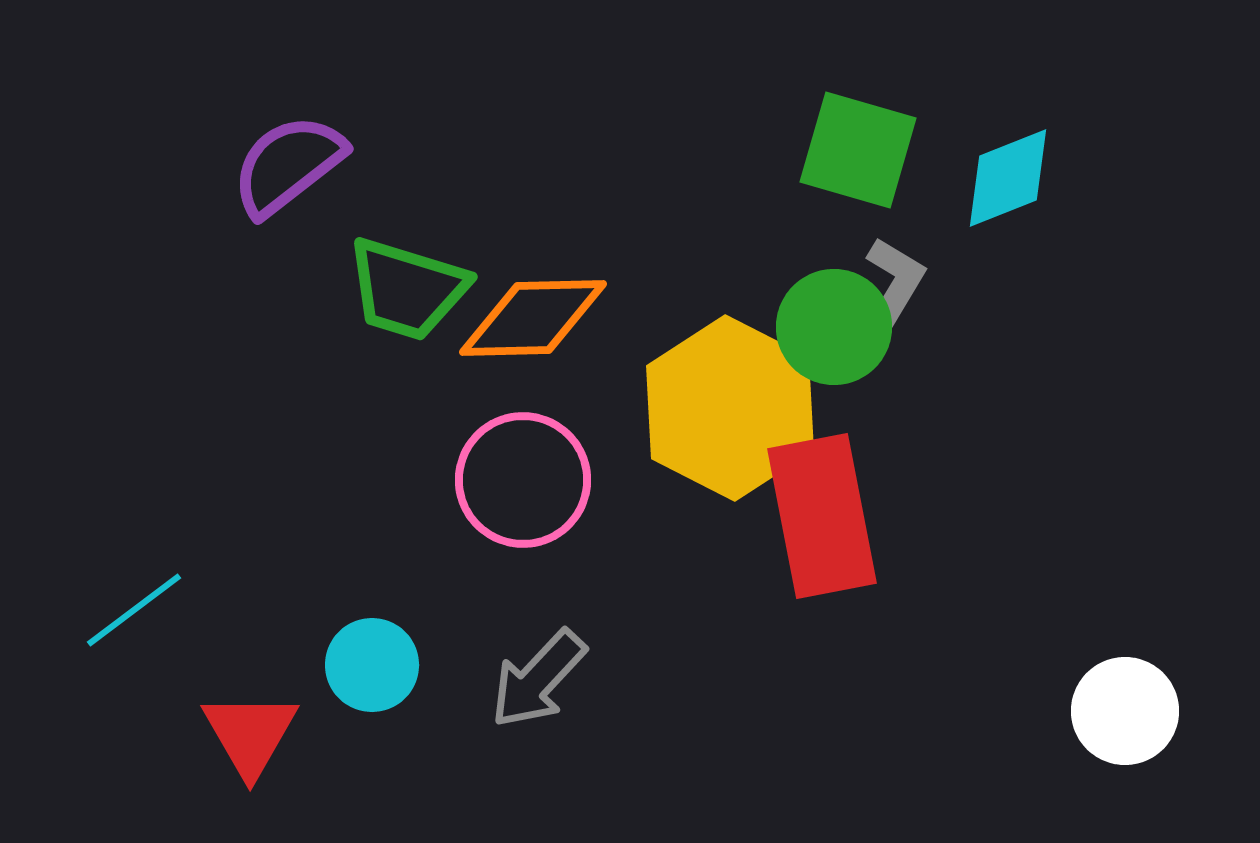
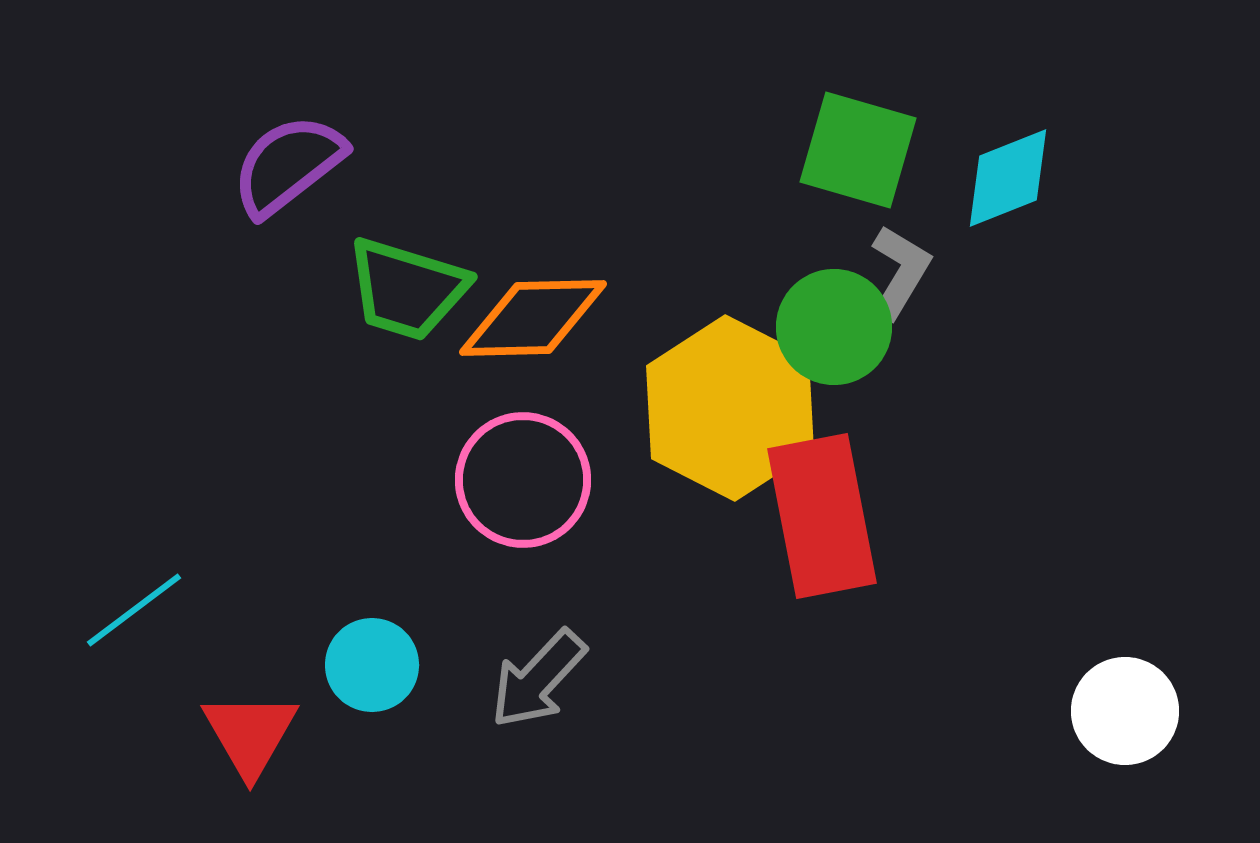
gray L-shape: moved 6 px right, 12 px up
